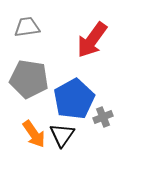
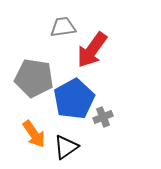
gray trapezoid: moved 36 px right
red arrow: moved 10 px down
gray pentagon: moved 5 px right, 1 px up
black triangle: moved 4 px right, 12 px down; rotated 20 degrees clockwise
